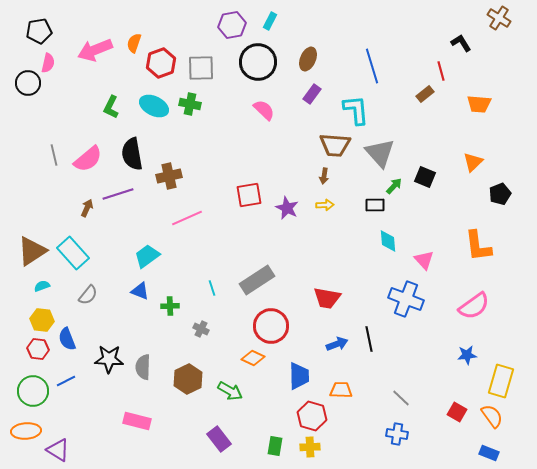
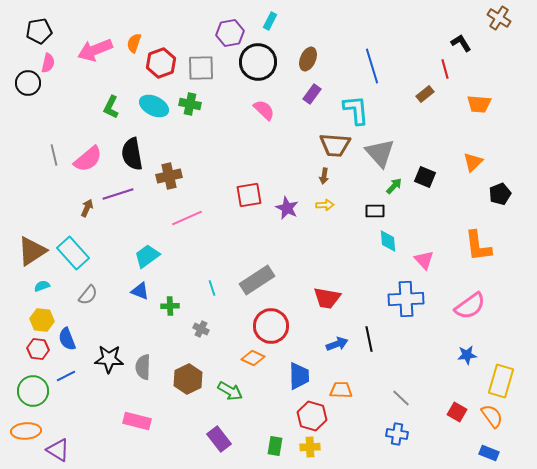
purple hexagon at (232, 25): moved 2 px left, 8 px down
red line at (441, 71): moved 4 px right, 2 px up
black rectangle at (375, 205): moved 6 px down
blue cross at (406, 299): rotated 24 degrees counterclockwise
pink semicircle at (474, 306): moved 4 px left
blue line at (66, 381): moved 5 px up
